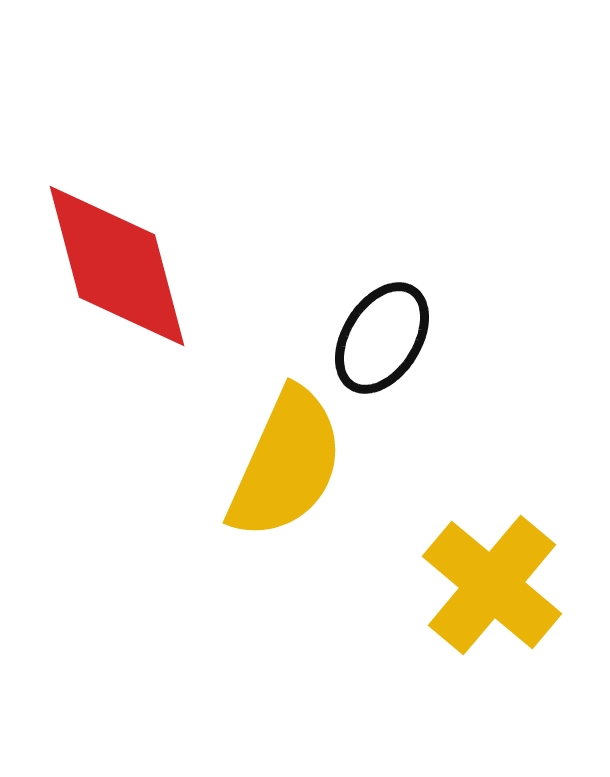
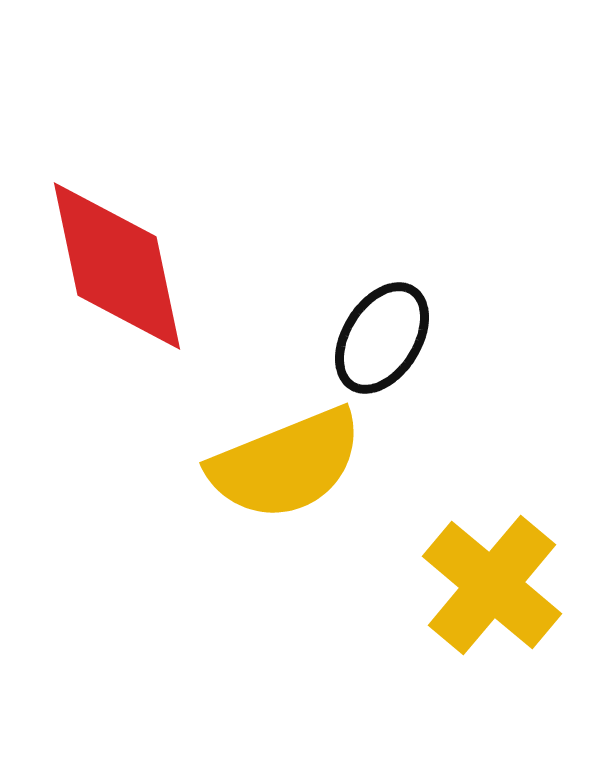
red diamond: rotated 3 degrees clockwise
yellow semicircle: rotated 44 degrees clockwise
